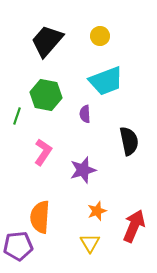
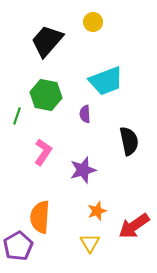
yellow circle: moved 7 px left, 14 px up
red arrow: rotated 148 degrees counterclockwise
purple pentagon: rotated 24 degrees counterclockwise
